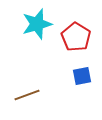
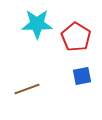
cyan star: rotated 16 degrees clockwise
brown line: moved 6 px up
